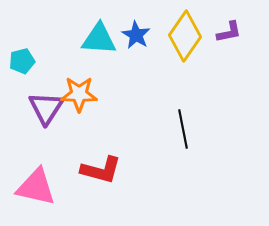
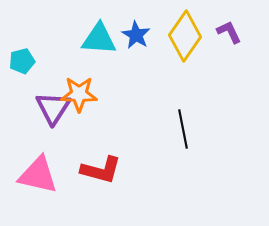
purple L-shape: rotated 104 degrees counterclockwise
purple triangle: moved 7 px right
pink triangle: moved 2 px right, 12 px up
